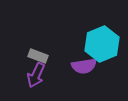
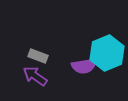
cyan hexagon: moved 5 px right, 9 px down
purple arrow: moved 1 px left, 1 px down; rotated 100 degrees clockwise
